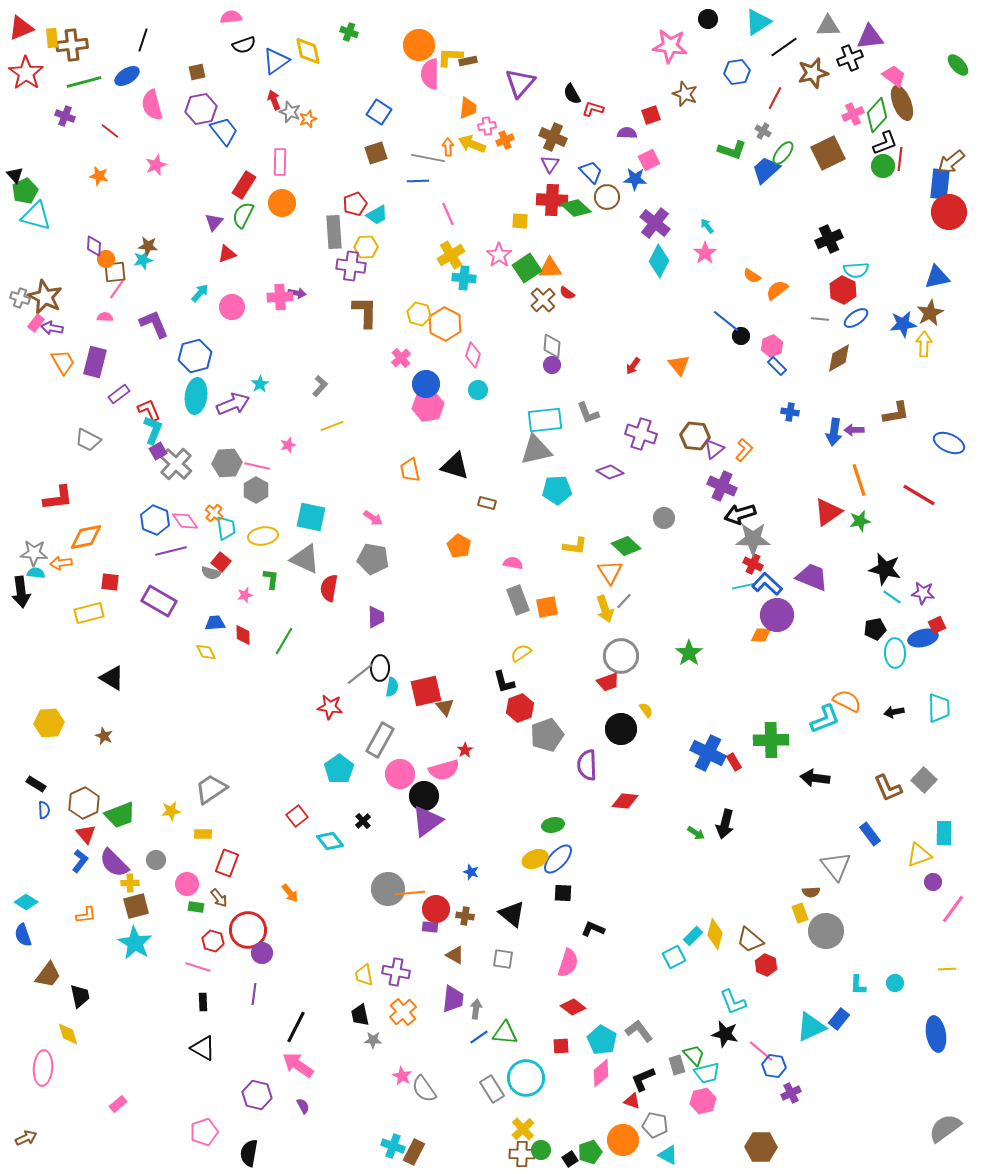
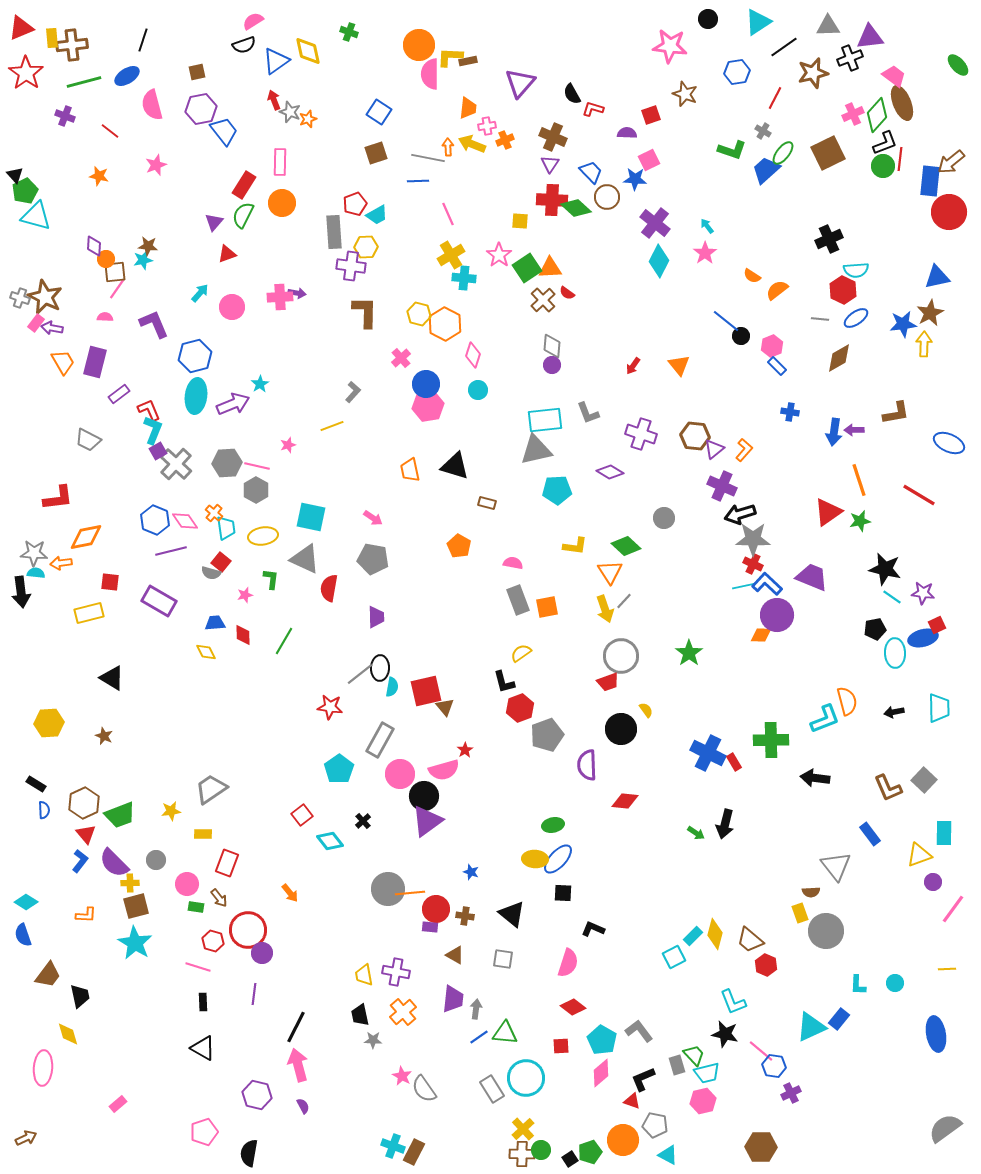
pink semicircle at (231, 17): moved 22 px right, 4 px down; rotated 25 degrees counterclockwise
blue rectangle at (940, 184): moved 10 px left, 3 px up
gray L-shape at (320, 386): moved 33 px right, 6 px down
orange semicircle at (847, 701): rotated 48 degrees clockwise
red square at (297, 816): moved 5 px right, 1 px up
yellow ellipse at (535, 859): rotated 25 degrees clockwise
orange L-shape at (86, 915): rotated 10 degrees clockwise
pink arrow at (298, 1065): rotated 40 degrees clockwise
